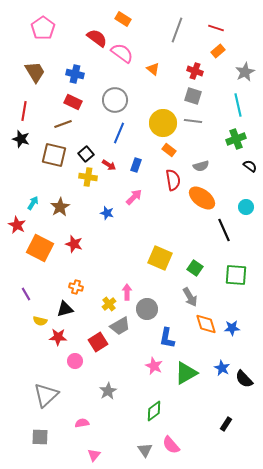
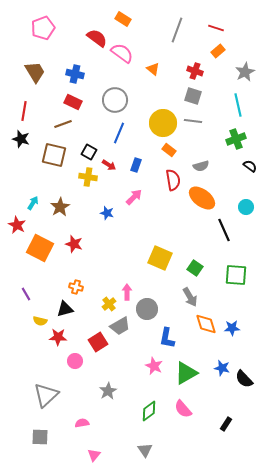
pink pentagon at (43, 28): rotated 15 degrees clockwise
black square at (86, 154): moved 3 px right, 2 px up; rotated 21 degrees counterclockwise
blue star at (222, 368): rotated 14 degrees counterclockwise
green diamond at (154, 411): moved 5 px left
pink semicircle at (171, 445): moved 12 px right, 36 px up
